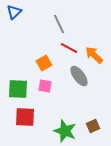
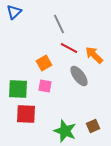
red square: moved 1 px right, 3 px up
